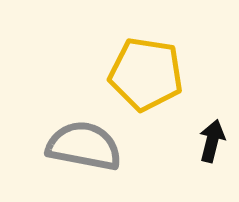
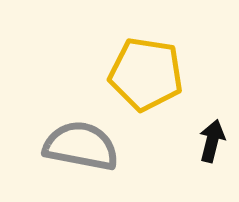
gray semicircle: moved 3 px left
